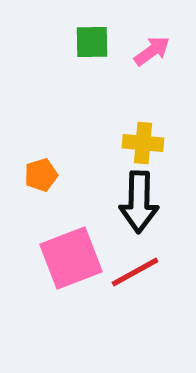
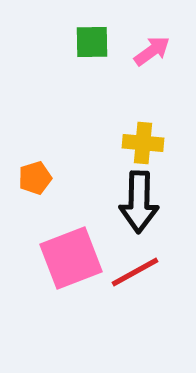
orange pentagon: moved 6 px left, 3 px down
